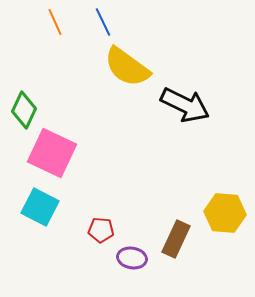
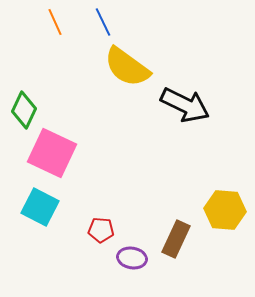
yellow hexagon: moved 3 px up
